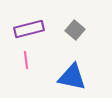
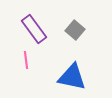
purple rectangle: moved 5 px right; rotated 68 degrees clockwise
